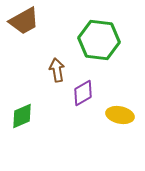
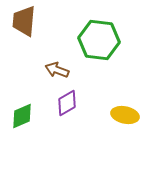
brown trapezoid: rotated 124 degrees clockwise
brown arrow: rotated 60 degrees counterclockwise
purple diamond: moved 16 px left, 10 px down
yellow ellipse: moved 5 px right
